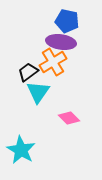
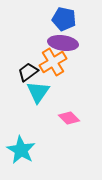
blue pentagon: moved 3 px left, 2 px up
purple ellipse: moved 2 px right, 1 px down
